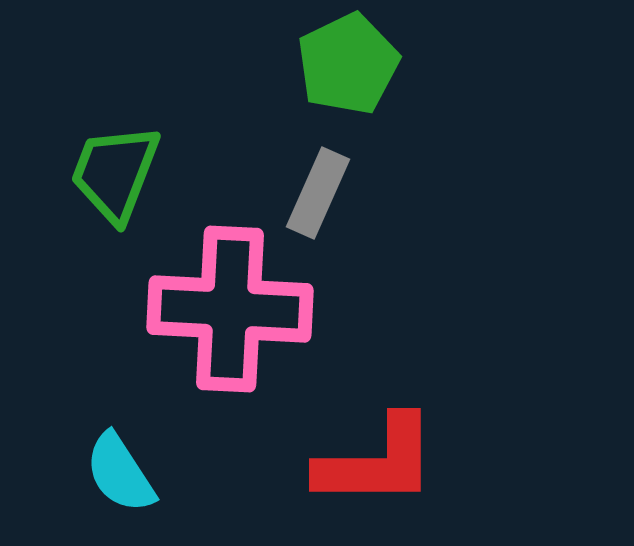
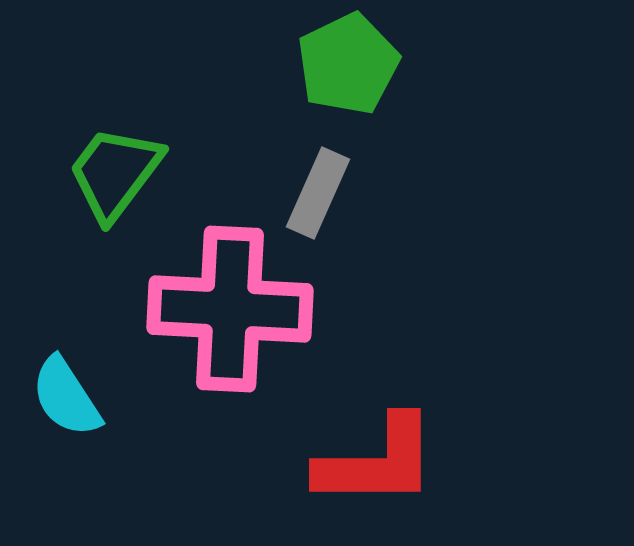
green trapezoid: rotated 16 degrees clockwise
cyan semicircle: moved 54 px left, 76 px up
